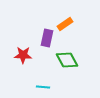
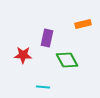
orange rectangle: moved 18 px right; rotated 21 degrees clockwise
